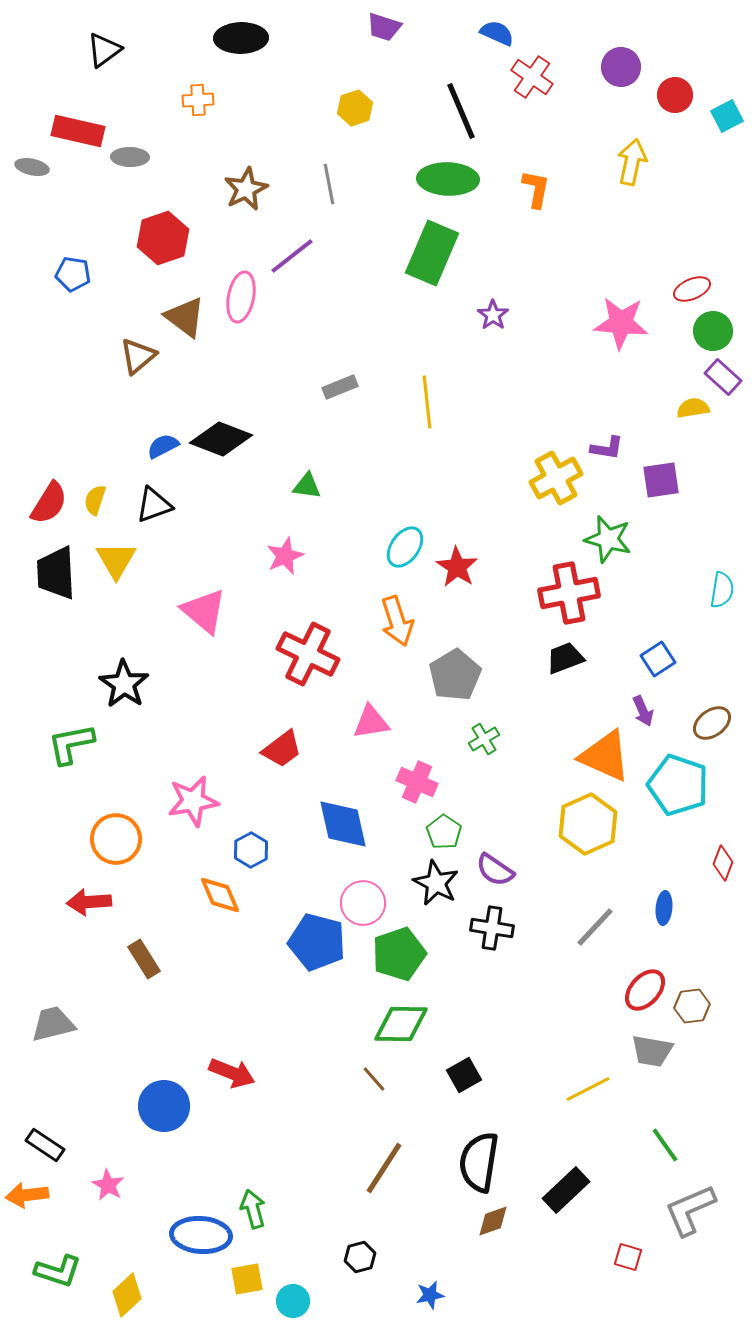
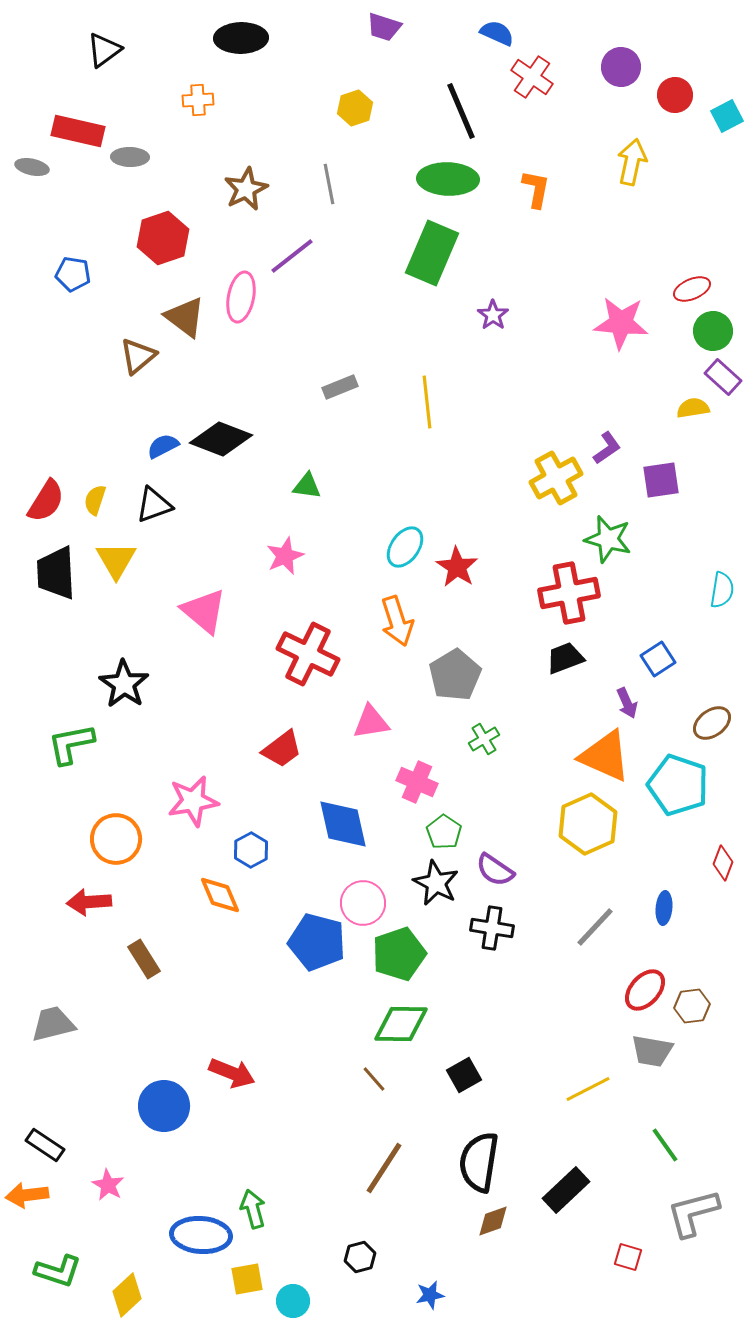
purple L-shape at (607, 448): rotated 44 degrees counterclockwise
red semicircle at (49, 503): moved 3 px left, 2 px up
purple arrow at (643, 711): moved 16 px left, 8 px up
gray L-shape at (690, 1210): moved 3 px right, 3 px down; rotated 8 degrees clockwise
